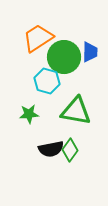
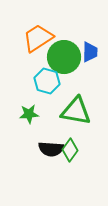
black semicircle: rotated 15 degrees clockwise
